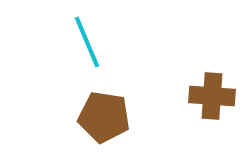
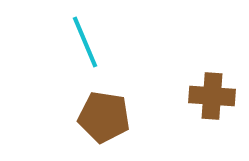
cyan line: moved 2 px left
